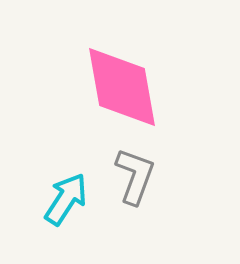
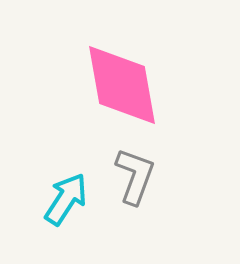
pink diamond: moved 2 px up
